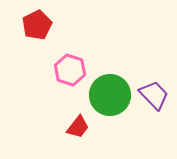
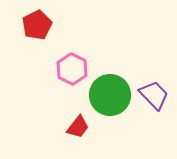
pink hexagon: moved 2 px right, 1 px up; rotated 8 degrees clockwise
